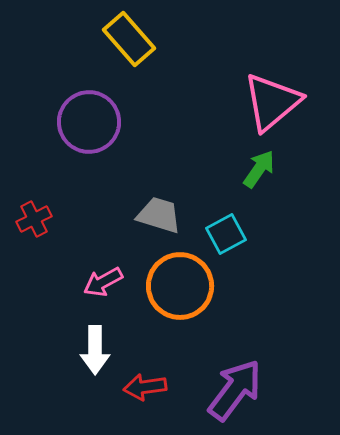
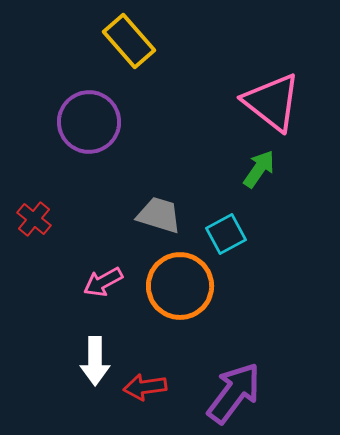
yellow rectangle: moved 2 px down
pink triangle: rotated 42 degrees counterclockwise
red cross: rotated 24 degrees counterclockwise
white arrow: moved 11 px down
purple arrow: moved 1 px left, 3 px down
